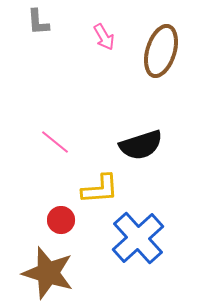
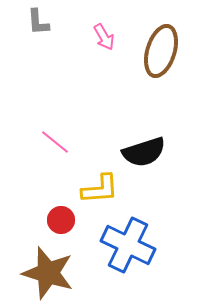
black semicircle: moved 3 px right, 7 px down
blue cross: moved 10 px left, 7 px down; rotated 22 degrees counterclockwise
